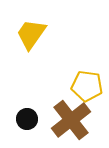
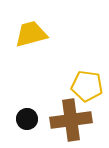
yellow trapezoid: rotated 40 degrees clockwise
brown cross: rotated 30 degrees clockwise
